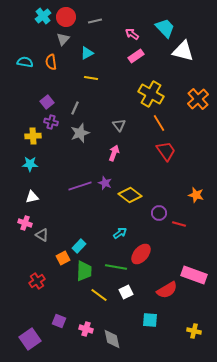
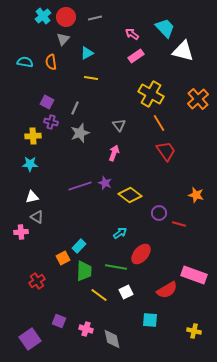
gray line at (95, 21): moved 3 px up
purple square at (47, 102): rotated 24 degrees counterclockwise
pink cross at (25, 223): moved 4 px left, 9 px down; rotated 24 degrees counterclockwise
gray triangle at (42, 235): moved 5 px left, 18 px up
